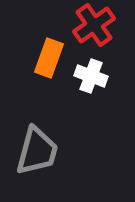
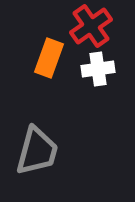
red cross: moved 3 px left, 1 px down
white cross: moved 7 px right, 7 px up; rotated 28 degrees counterclockwise
